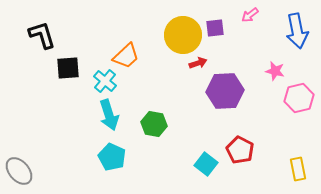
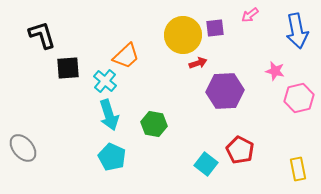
gray ellipse: moved 4 px right, 23 px up
